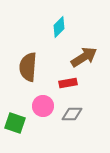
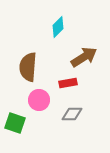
cyan diamond: moved 1 px left
pink circle: moved 4 px left, 6 px up
